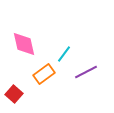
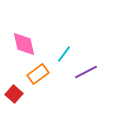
orange rectangle: moved 6 px left
